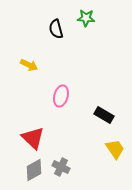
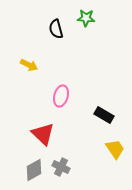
red triangle: moved 10 px right, 4 px up
